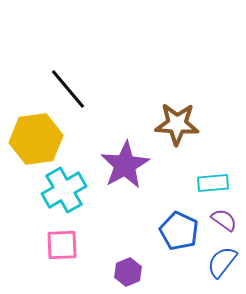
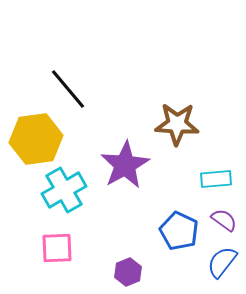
cyan rectangle: moved 3 px right, 4 px up
pink square: moved 5 px left, 3 px down
